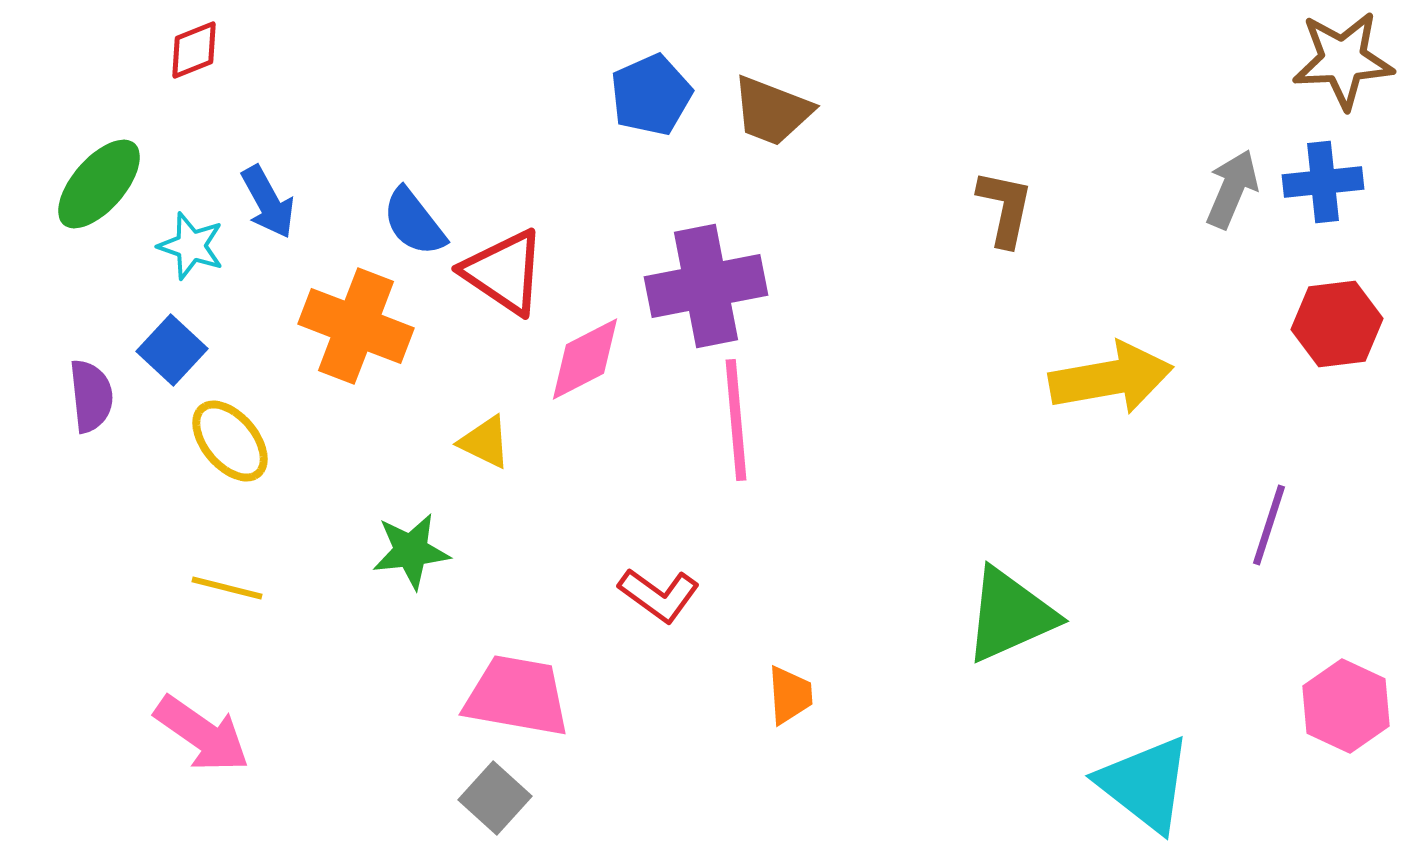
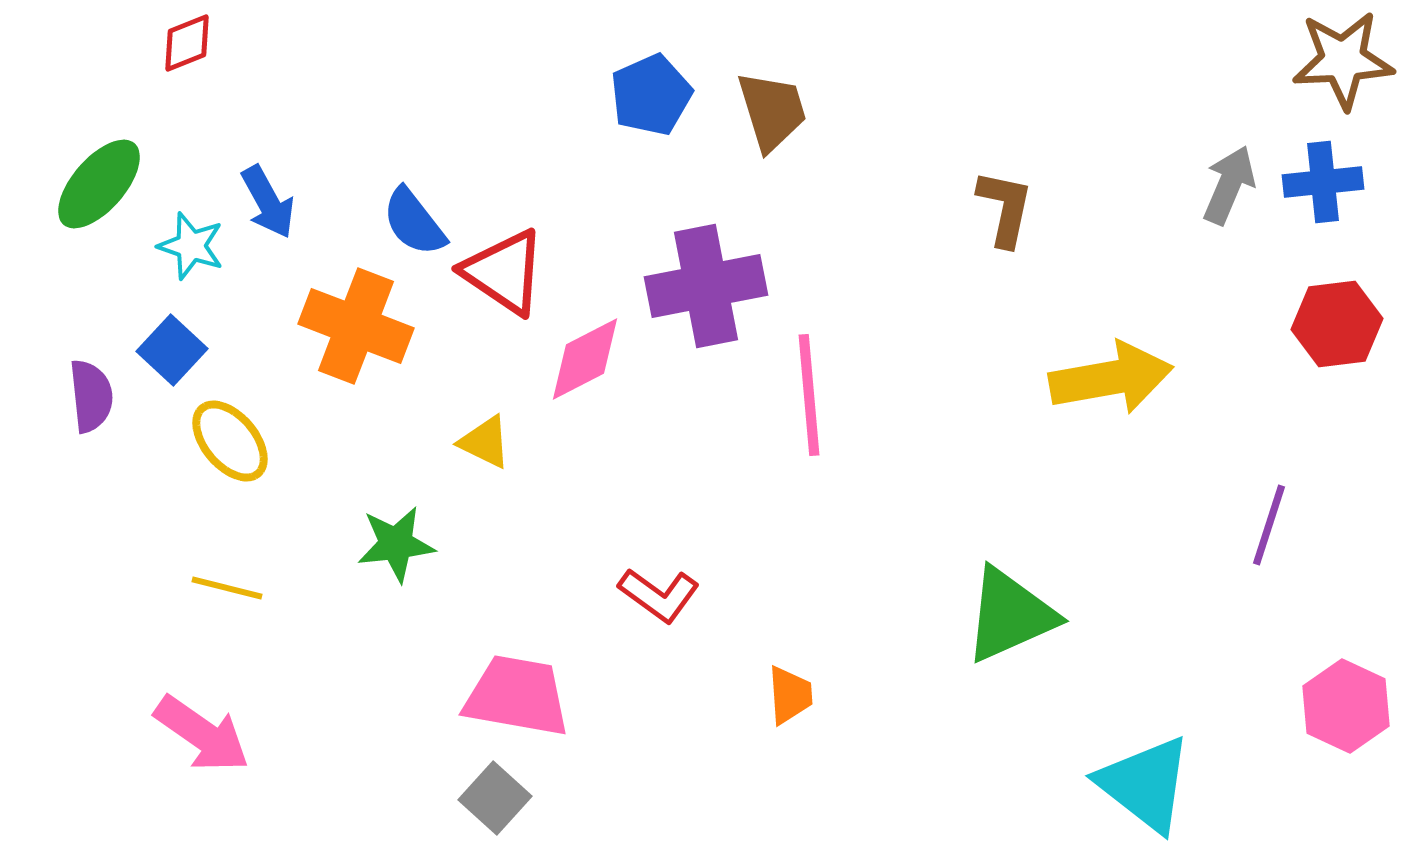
red diamond: moved 7 px left, 7 px up
brown trapezoid: rotated 128 degrees counterclockwise
gray arrow: moved 3 px left, 4 px up
pink line: moved 73 px right, 25 px up
green star: moved 15 px left, 7 px up
